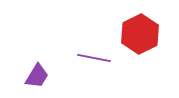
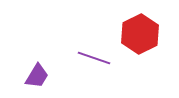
purple line: rotated 8 degrees clockwise
